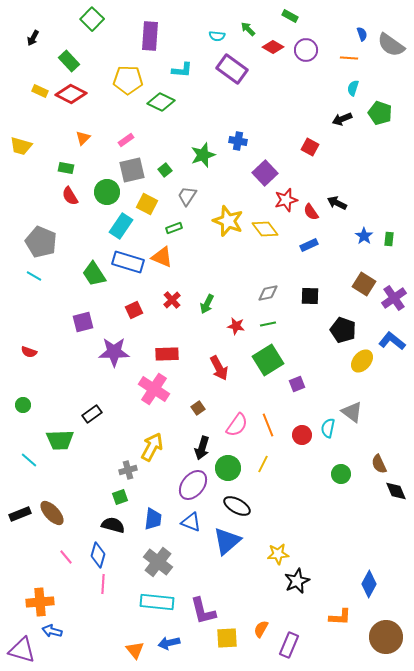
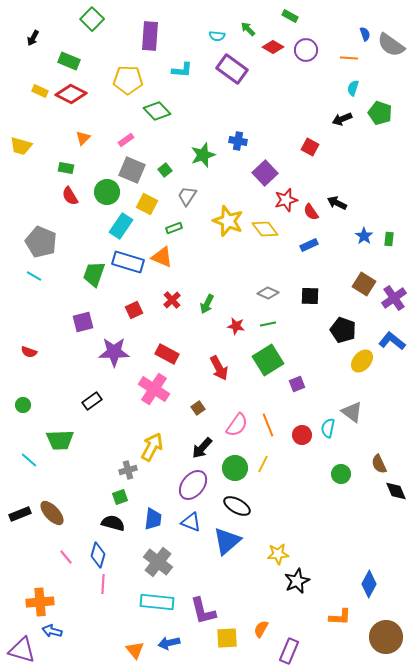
blue semicircle at (362, 34): moved 3 px right
green rectangle at (69, 61): rotated 25 degrees counterclockwise
green diamond at (161, 102): moved 4 px left, 9 px down; rotated 20 degrees clockwise
gray square at (132, 170): rotated 36 degrees clockwise
green trapezoid at (94, 274): rotated 52 degrees clockwise
gray diamond at (268, 293): rotated 35 degrees clockwise
red rectangle at (167, 354): rotated 30 degrees clockwise
black rectangle at (92, 414): moved 13 px up
black arrow at (202, 448): rotated 25 degrees clockwise
green circle at (228, 468): moved 7 px right
black semicircle at (113, 525): moved 2 px up
purple rectangle at (289, 645): moved 6 px down
